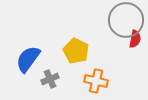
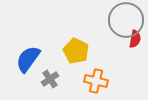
gray cross: rotated 12 degrees counterclockwise
